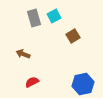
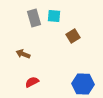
cyan square: rotated 32 degrees clockwise
blue hexagon: rotated 15 degrees clockwise
